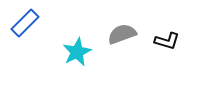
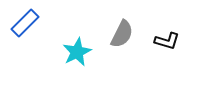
gray semicircle: rotated 136 degrees clockwise
